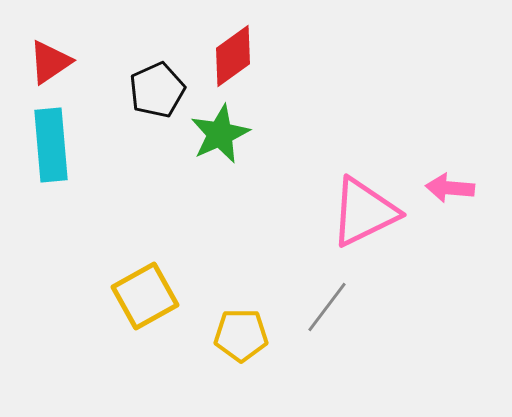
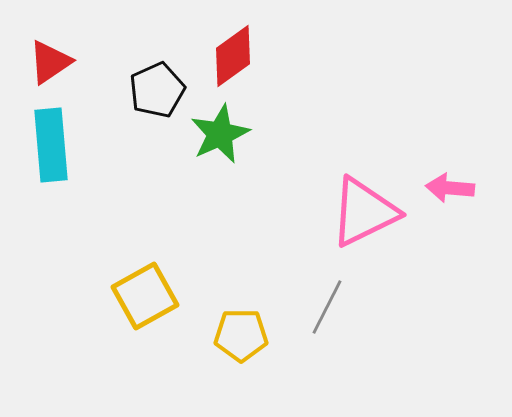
gray line: rotated 10 degrees counterclockwise
